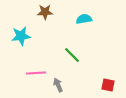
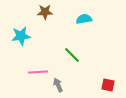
pink line: moved 2 px right, 1 px up
